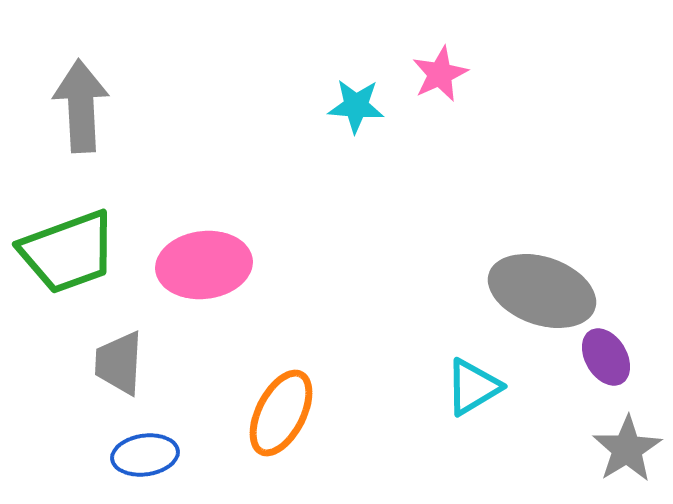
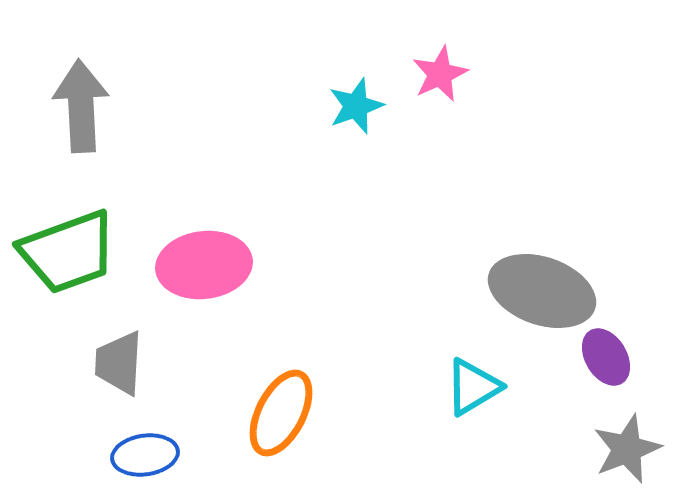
cyan star: rotated 24 degrees counterclockwise
gray star: rotated 10 degrees clockwise
